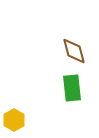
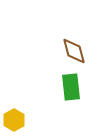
green rectangle: moved 1 px left, 1 px up
